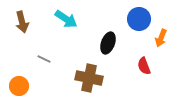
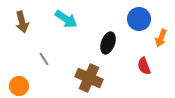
gray line: rotated 32 degrees clockwise
brown cross: rotated 12 degrees clockwise
